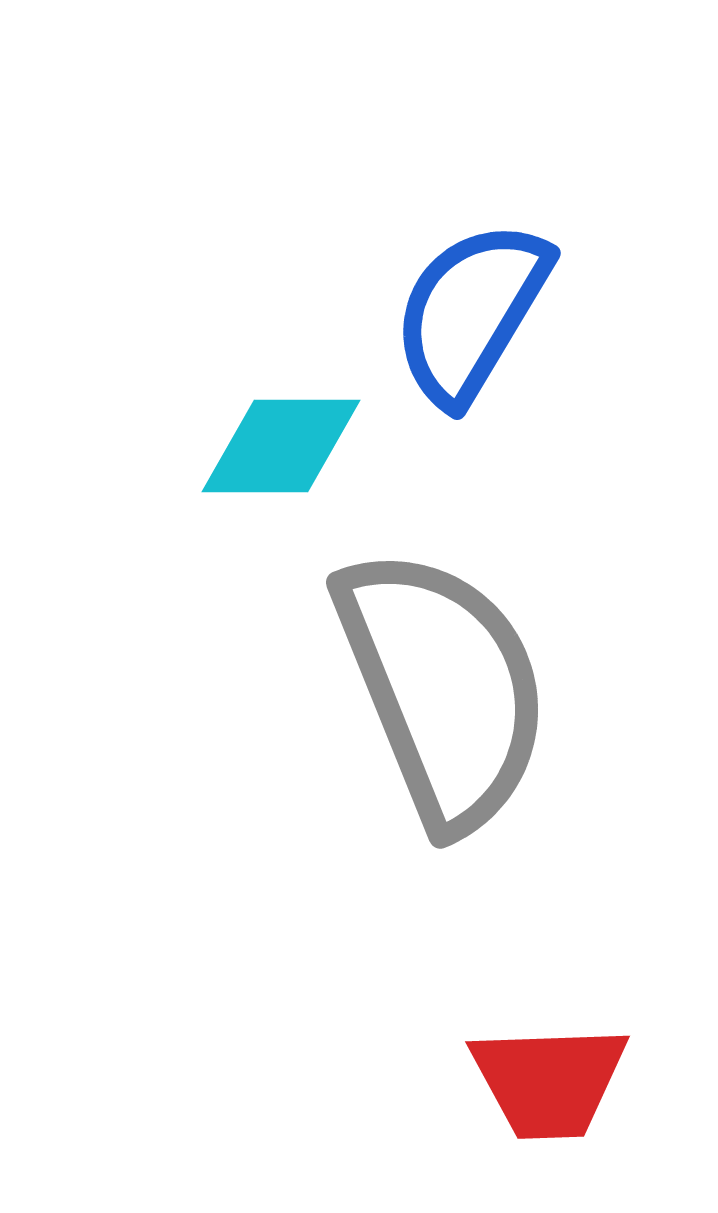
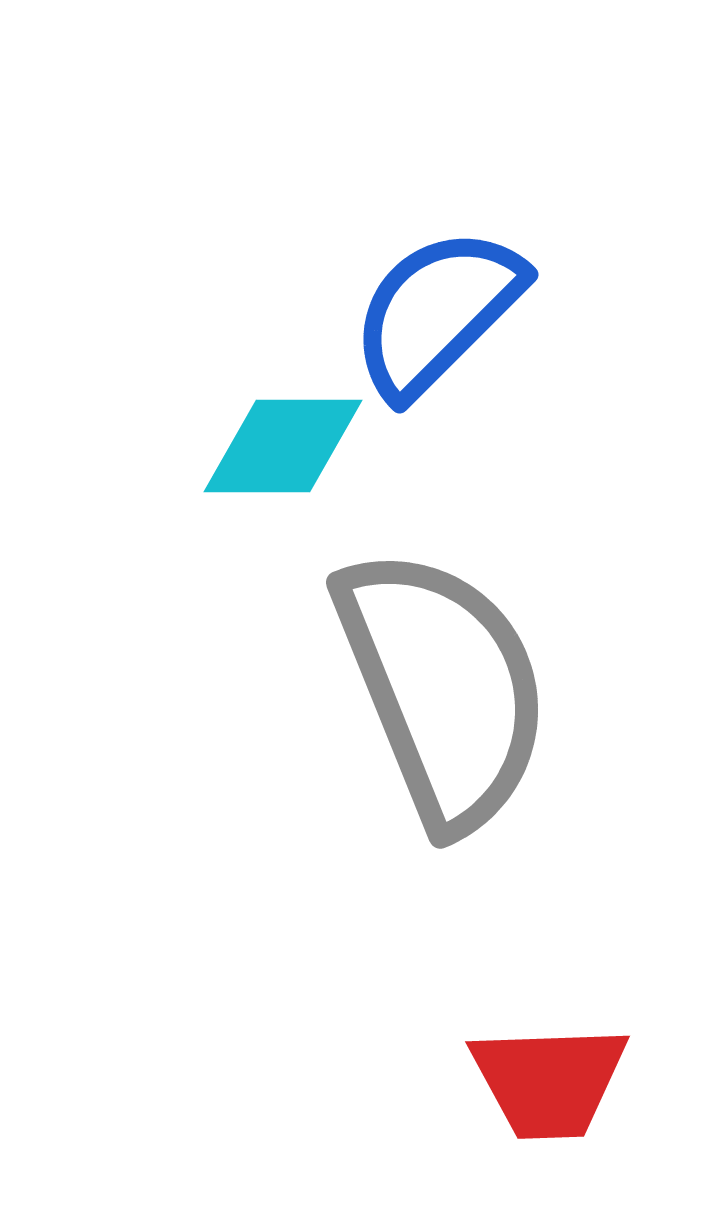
blue semicircle: moved 34 px left; rotated 14 degrees clockwise
cyan diamond: moved 2 px right
